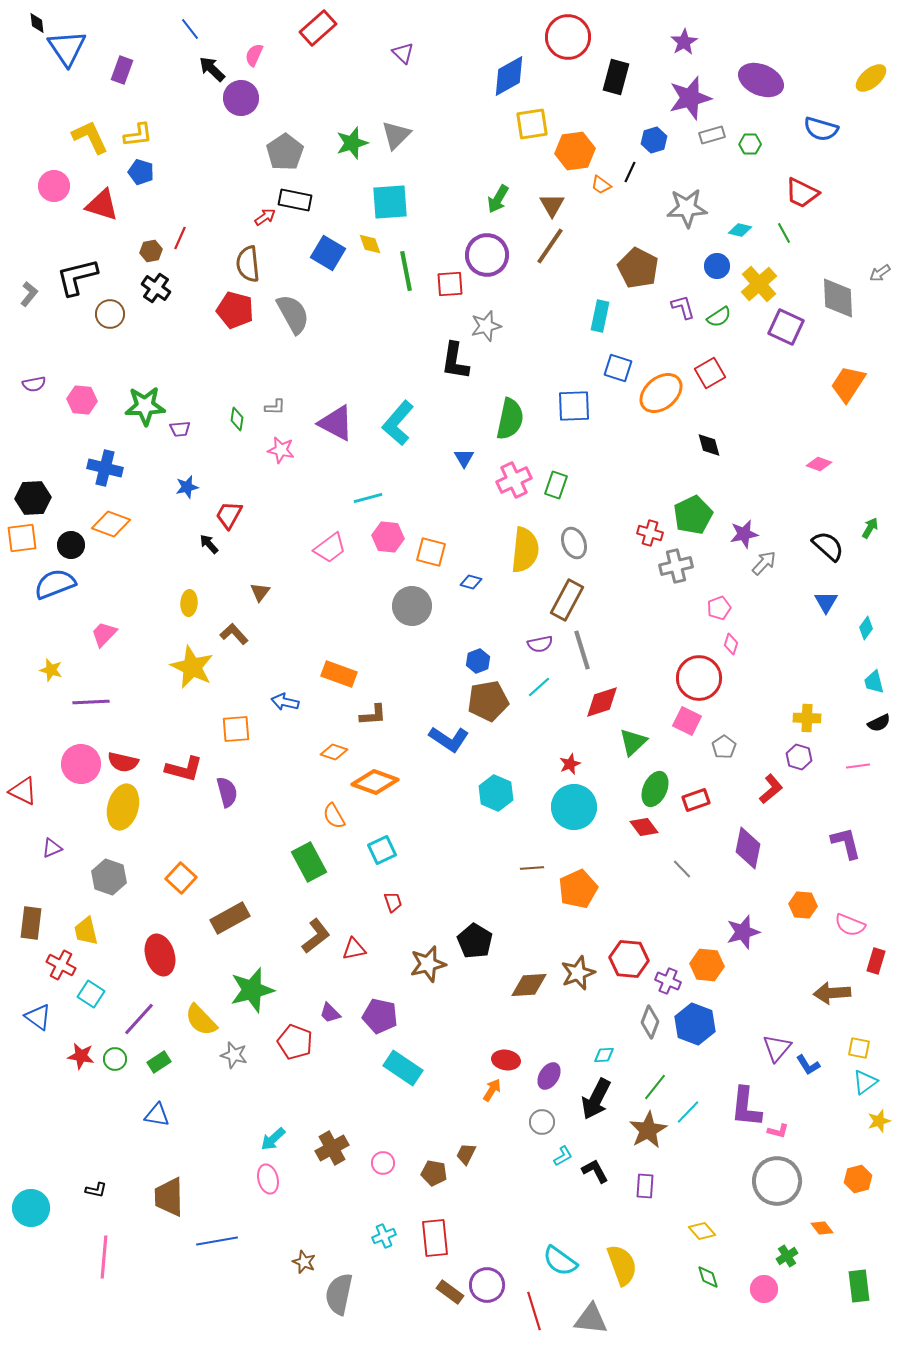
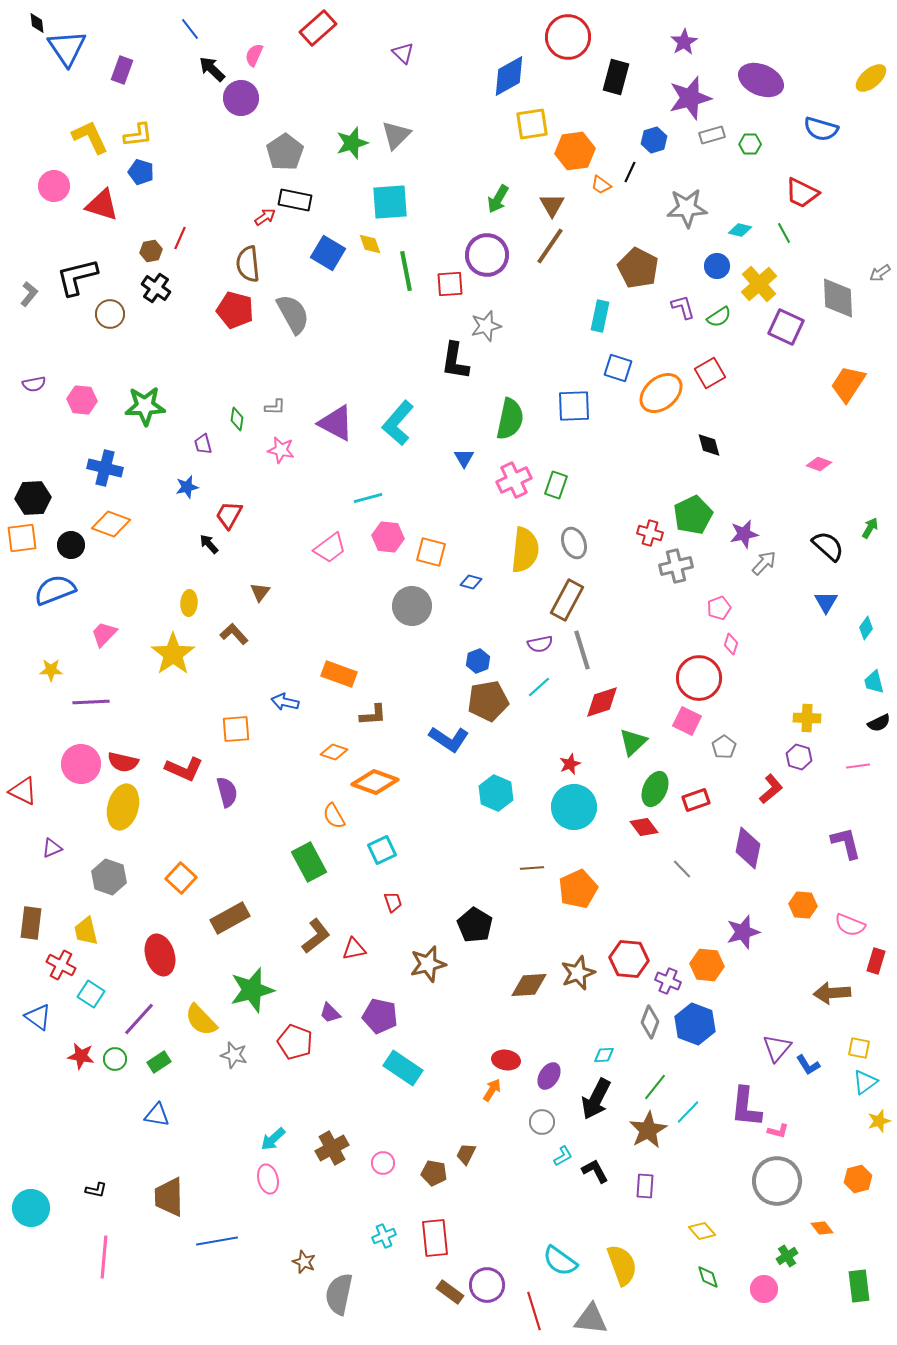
purple trapezoid at (180, 429): moved 23 px right, 15 px down; rotated 80 degrees clockwise
blue semicircle at (55, 584): moved 6 px down
yellow star at (192, 667): moved 19 px left, 13 px up; rotated 12 degrees clockwise
yellow star at (51, 670): rotated 15 degrees counterclockwise
red L-shape at (184, 769): rotated 9 degrees clockwise
black pentagon at (475, 941): moved 16 px up
